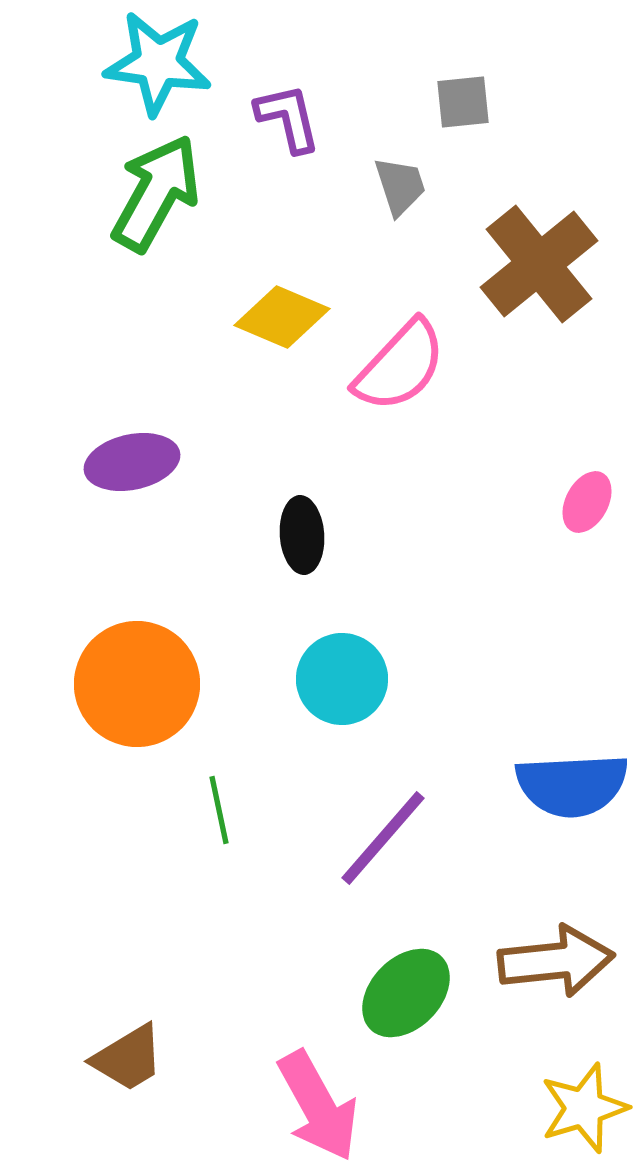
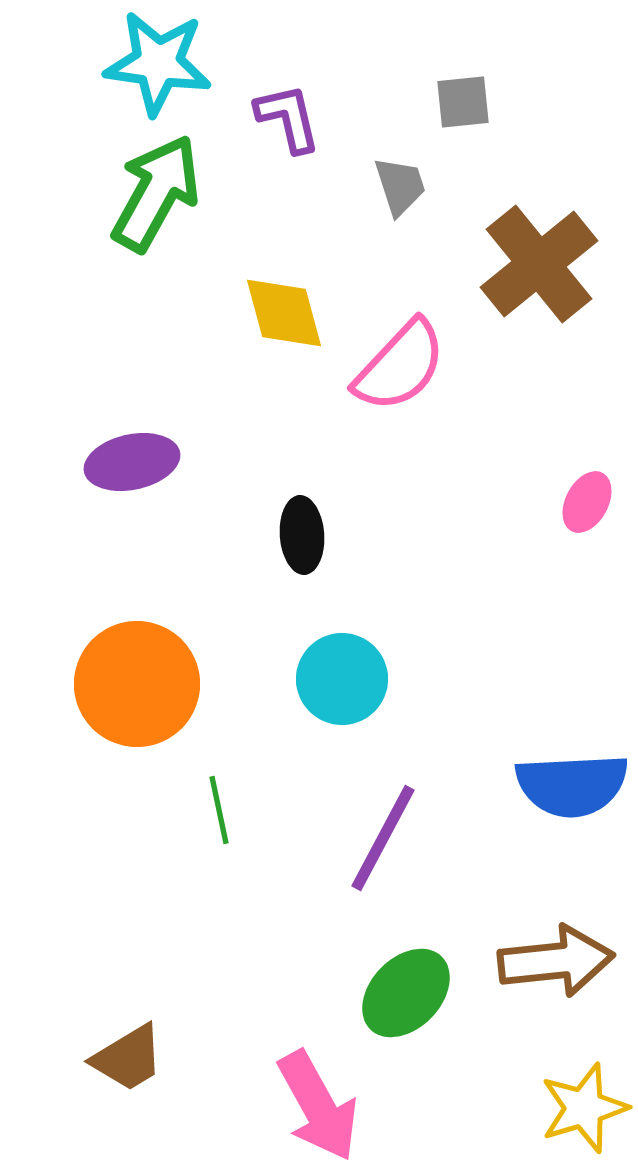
yellow diamond: moved 2 px right, 4 px up; rotated 52 degrees clockwise
purple line: rotated 13 degrees counterclockwise
